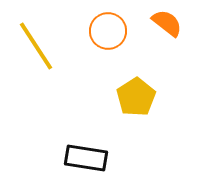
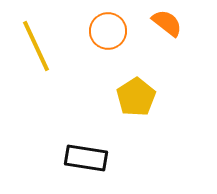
yellow line: rotated 8 degrees clockwise
